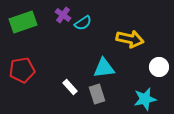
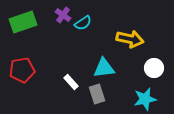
white circle: moved 5 px left, 1 px down
white rectangle: moved 1 px right, 5 px up
